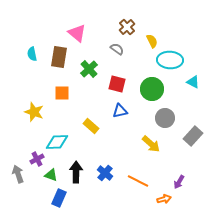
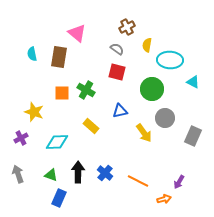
brown cross: rotated 14 degrees clockwise
yellow semicircle: moved 5 px left, 4 px down; rotated 144 degrees counterclockwise
green cross: moved 3 px left, 21 px down; rotated 18 degrees counterclockwise
red square: moved 12 px up
gray rectangle: rotated 18 degrees counterclockwise
yellow arrow: moved 7 px left, 11 px up; rotated 12 degrees clockwise
purple cross: moved 16 px left, 21 px up
black arrow: moved 2 px right
